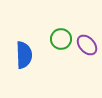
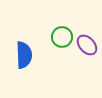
green circle: moved 1 px right, 2 px up
